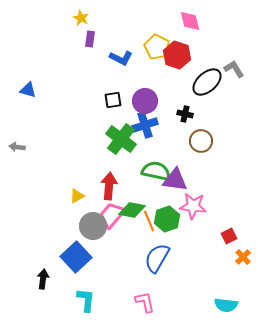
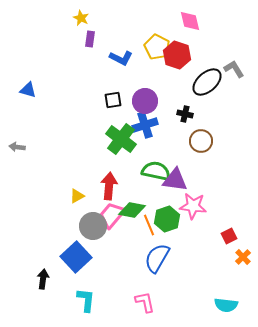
orange line: moved 4 px down
